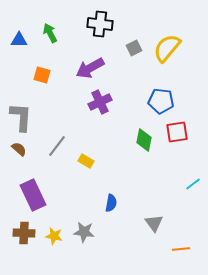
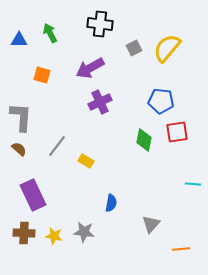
cyan line: rotated 42 degrees clockwise
gray triangle: moved 3 px left, 1 px down; rotated 18 degrees clockwise
